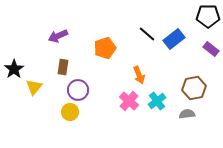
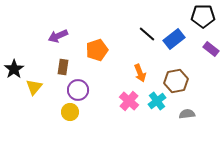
black pentagon: moved 5 px left
orange pentagon: moved 8 px left, 2 px down
orange arrow: moved 1 px right, 2 px up
brown hexagon: moved 18 px left, 7 px up
